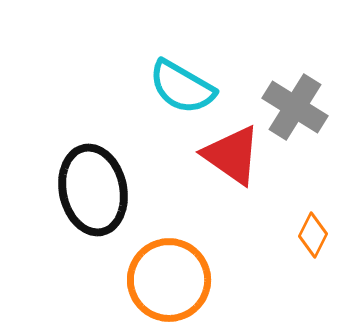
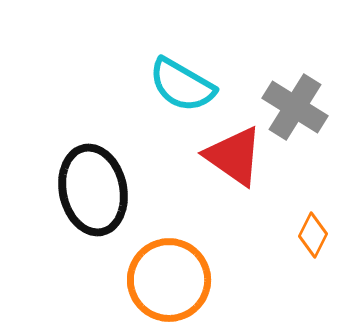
cyan semicircle: moved 2 px up
red triangle: moved 2 px right, 1 px down
